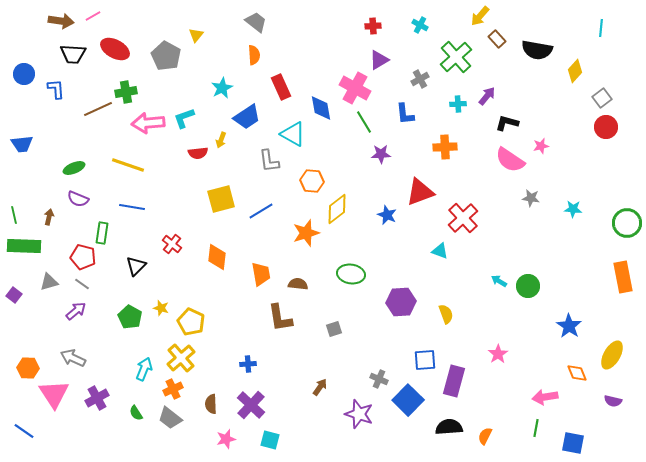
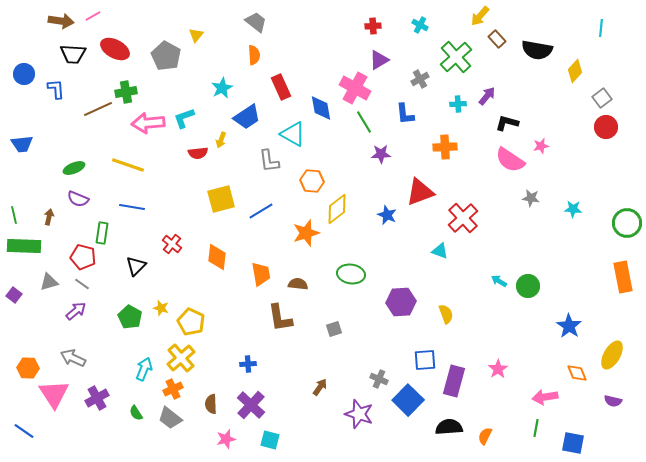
pink star at (498, 354): moved 15 px down
